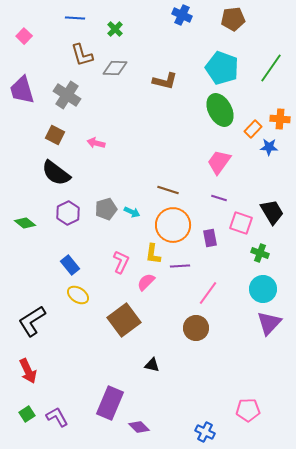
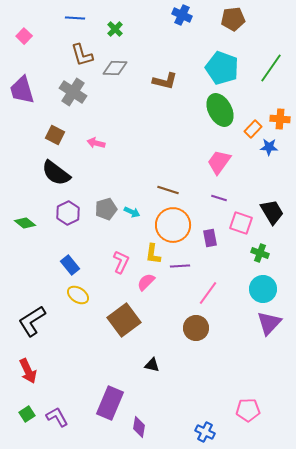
gray cross at (67, 95): moved 6 px right, 3 px up
purple diamond at (139, 427): rotated 55 degrees clockwise
